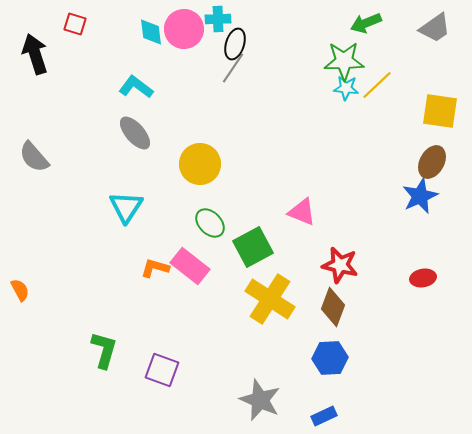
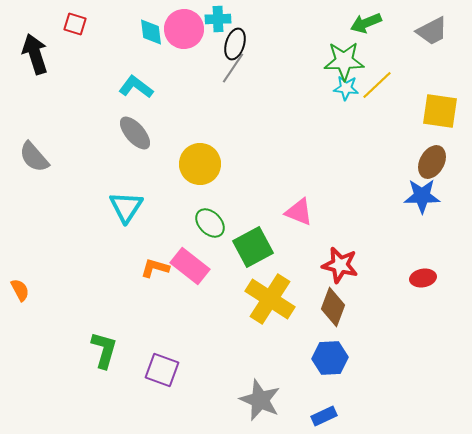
gray trapezoid: moved 3 px left, 3 px down; rotated 8 degrees clockwise
blue star: moved 2 px right; rotated 24 degrees clockwise
pink triangle: moved 3 px left
